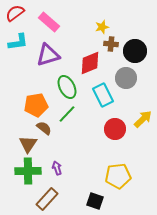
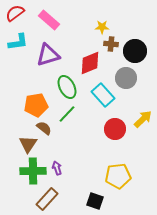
pink rectangle: moved 2 px up
yellow star: rotated 16 degrees clockwise
cyan rectangle: rotated 15 degrees counterclockwise
green cross: moved 5 px right
